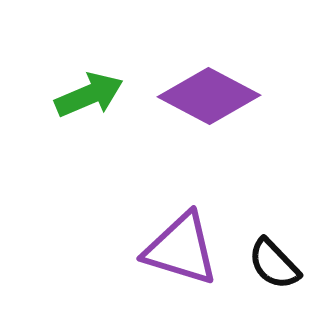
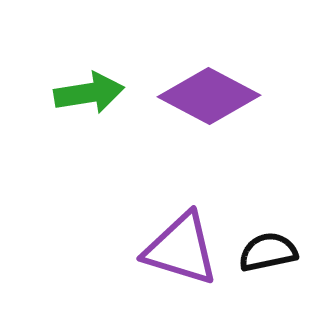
green arrow: moved 2 px up; rotated 14 degrees clockwise
black semicircle: moved 6 px left, 12 px up; rotated 122 degrees clockwise
